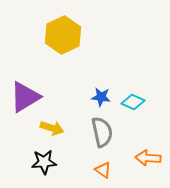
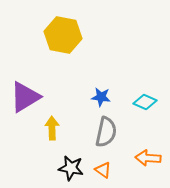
yellow hexagon: rotated 24 degrees counterclockwise
cyan diamond: moved 12 px right
yellow arrow: rotated 110 degrees counterclockwise
gray semicircle: moved 4 px right; rotated 24 degrees clockwise
black star: moved 27 px right, 6 px down; rotated 15 degrees clockwise
